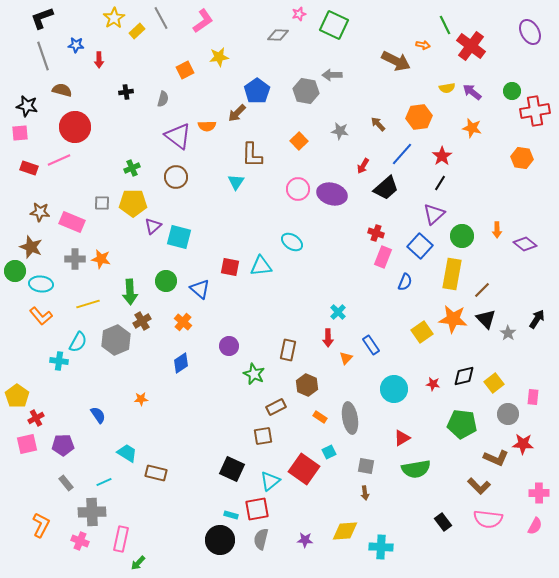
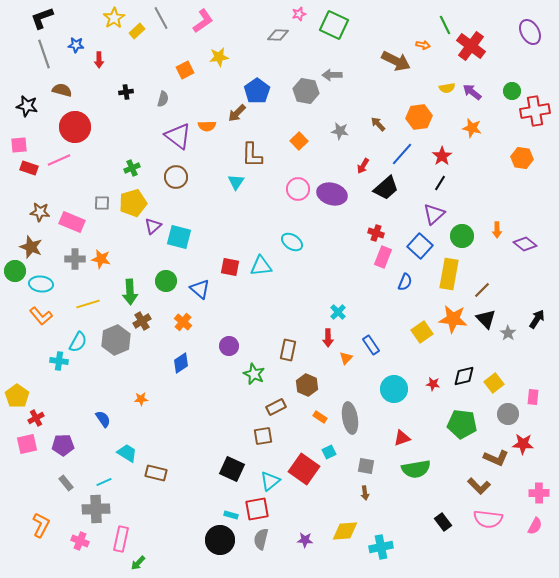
gray line at (43, 56): moved 1 px right, 2 px up
pink square at (20, 133): moved 1 px left, 12 px down
yellow pentagon at (133, 203): rotated 16 degrees counterclockwise
yellow rectangle at (452, 274): moved 3 px left
blue semicircle at (98, 415): moved 5 px right, 4 px down
red triangle at (402, 438): rotated 12 degrees clockwise
gray cross at (92, 512): moved 4 px right, 3 px up
cyan cross at (381, 547): rotated 15 degrees counterclockwise
